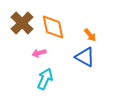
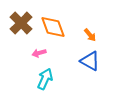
brown cross: moved 1 px left
orange diamond: rotated 8 degrees counterclockwise
blue triangle: moved 5 px right, 4 px down
